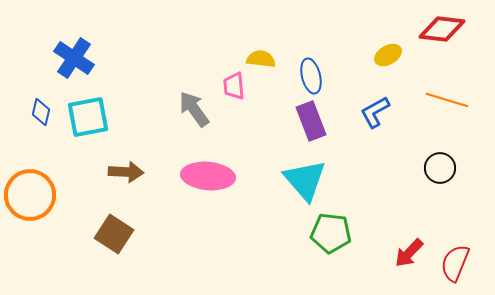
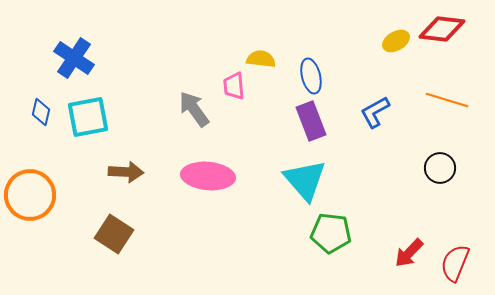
yellow ellipse: moved 8 px right, 14 px up
